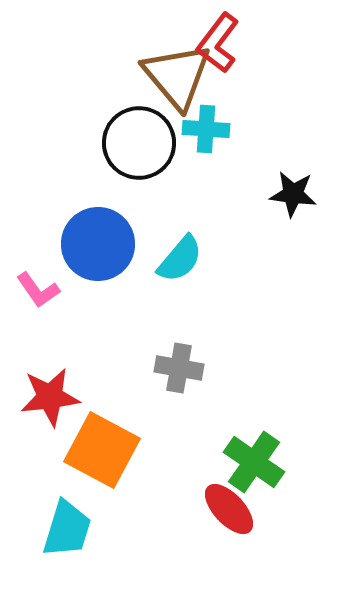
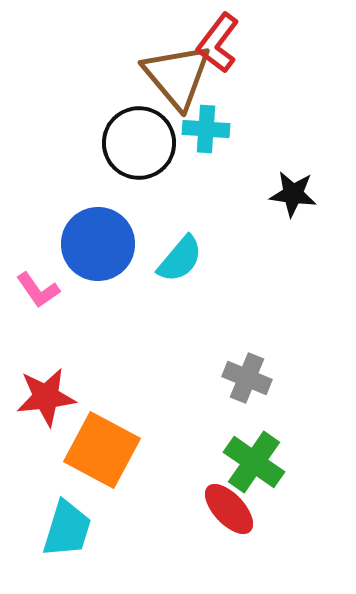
gray cross: moved 68 px right, 10 px down; rotated 12 degrees clockwise
red star: moved 4 px left
